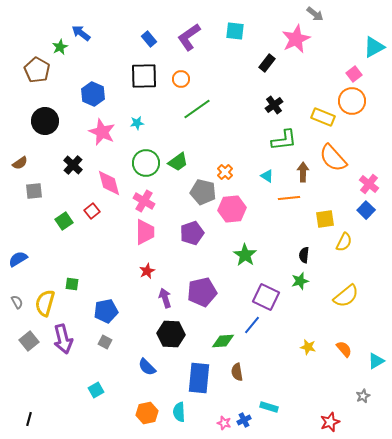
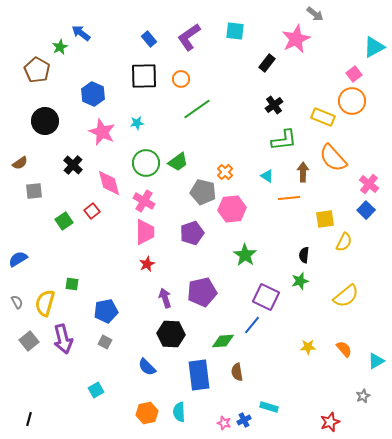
red star at (147, 271): moved 7 px up
yellow star at (308, 347): rotated 14 degrees counterclockwise
blue rectangle at (199, 378): moved 3 px up; rotated 12 degrees counterclockwise
